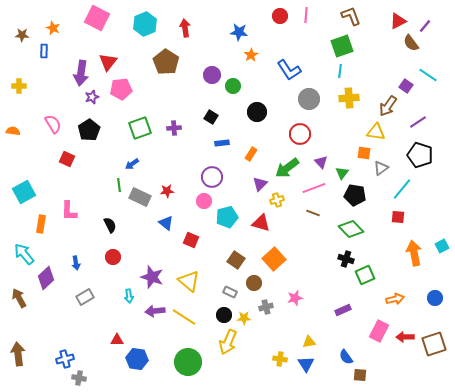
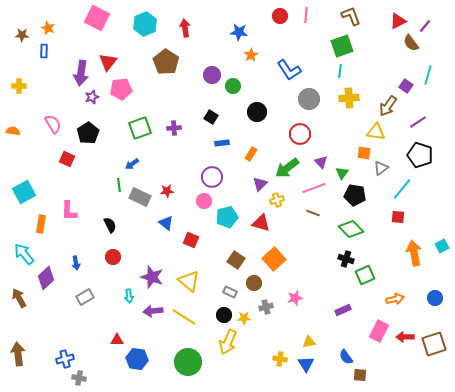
orange star at (53, 28): moved 5 px left
cyan line at (428, 75): rotated 72 degrees clockwise
black pentagon at (89, 130): moved 1 px left, 3 px down
purple arrow at (155, 311): moved 2 px left
